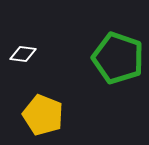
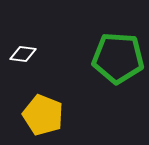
green pentagon: rotated 15 degrees counterclockwise
